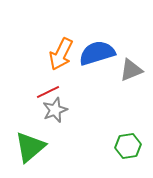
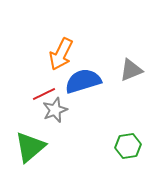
blue semicircle: moved 14 px left, 28 px down
red line: moved 4 px left, 2 px down
